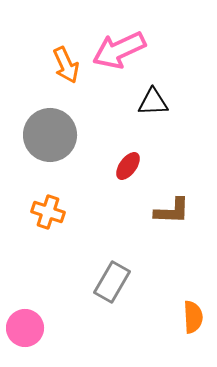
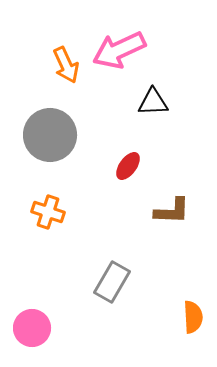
pink circle: moved 7 px right
